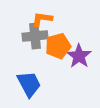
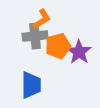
orange L-shape: rotated 140 degrees clockwise
purple star: moved 4 px up
blue trapezoid: moved 2 px right, 1 px down; rotated 28 degrees clockwise
